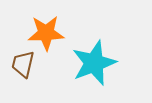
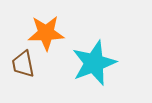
brown trapezoid: rotated 24 degrees counterclockwise
